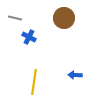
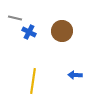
brown circle: moved 2 px left, 13 px down
blue cross: moved 5 px up
yellow line: moved 1 px left, 1 px up
